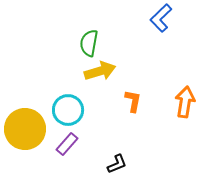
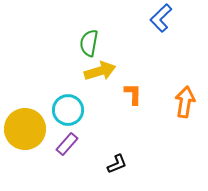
orange L-shape: moved 7 px up; rotated 10 degrees counterclockwise
